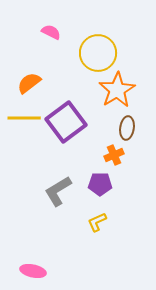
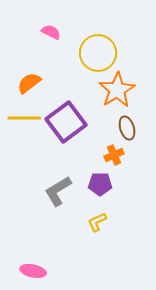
brown ellipse: rotated 25 degrees counterclockwise
